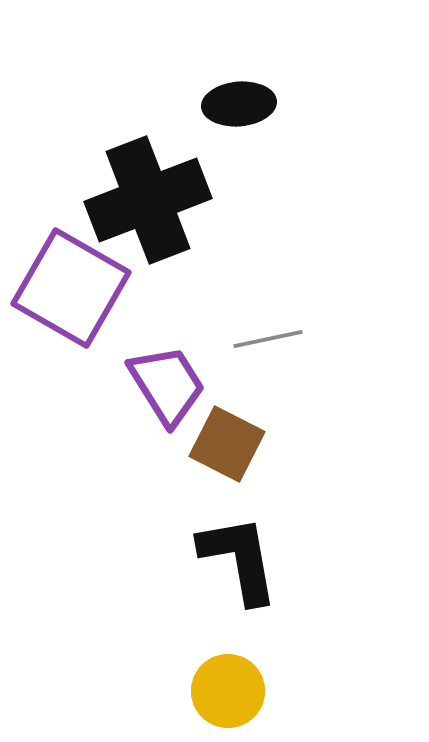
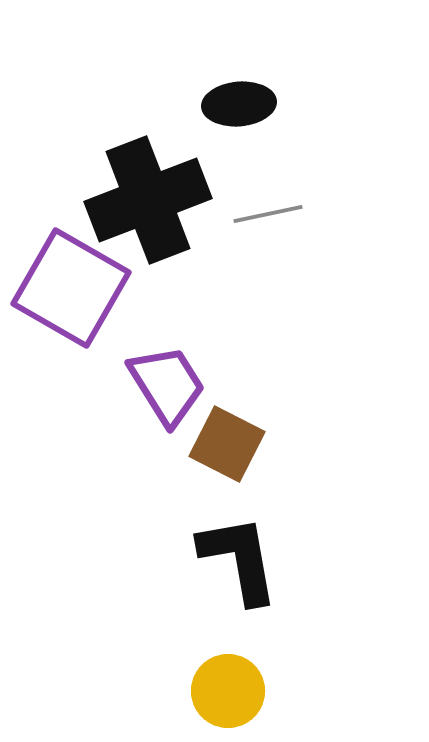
gray line: moved 125 px up
